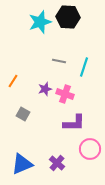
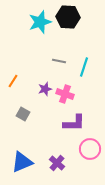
blue triangle: moved 2 px up
